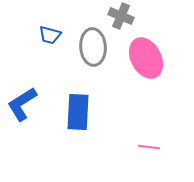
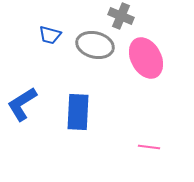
gray ellipse: moved 2 px right, 2 px up; rotated 72 degrees counterclockwise
